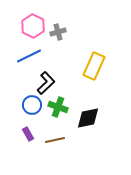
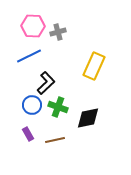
pink hexagon: rotated 25 degrees counterclockwise
